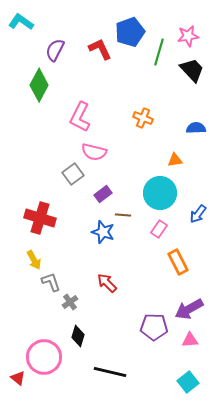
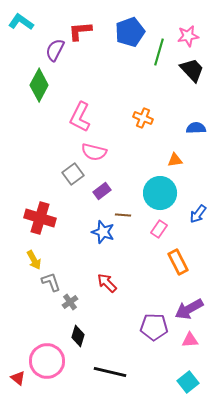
red L-shape: moved 20 px left, 18 px up; rotated 70 degrees counterclockwise
purple rectangle: moved 1 px left, 3 px up
pink circle: moved 3 px right, 4 px down
